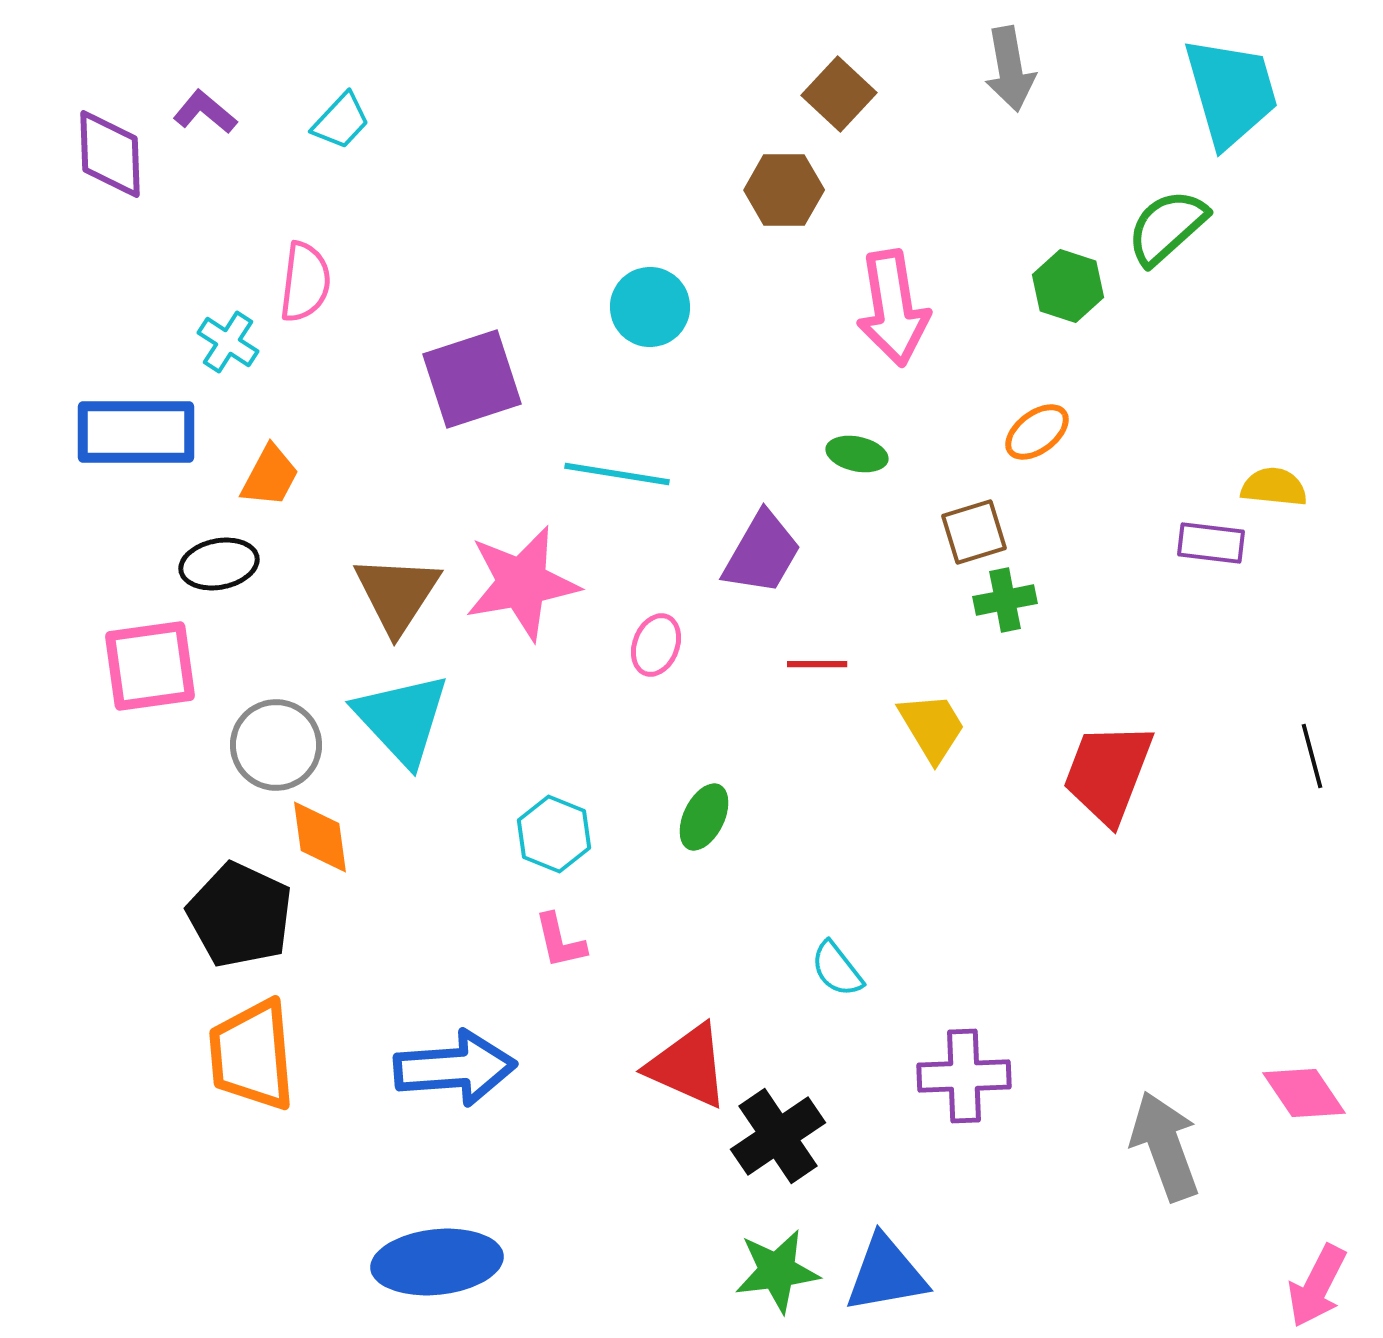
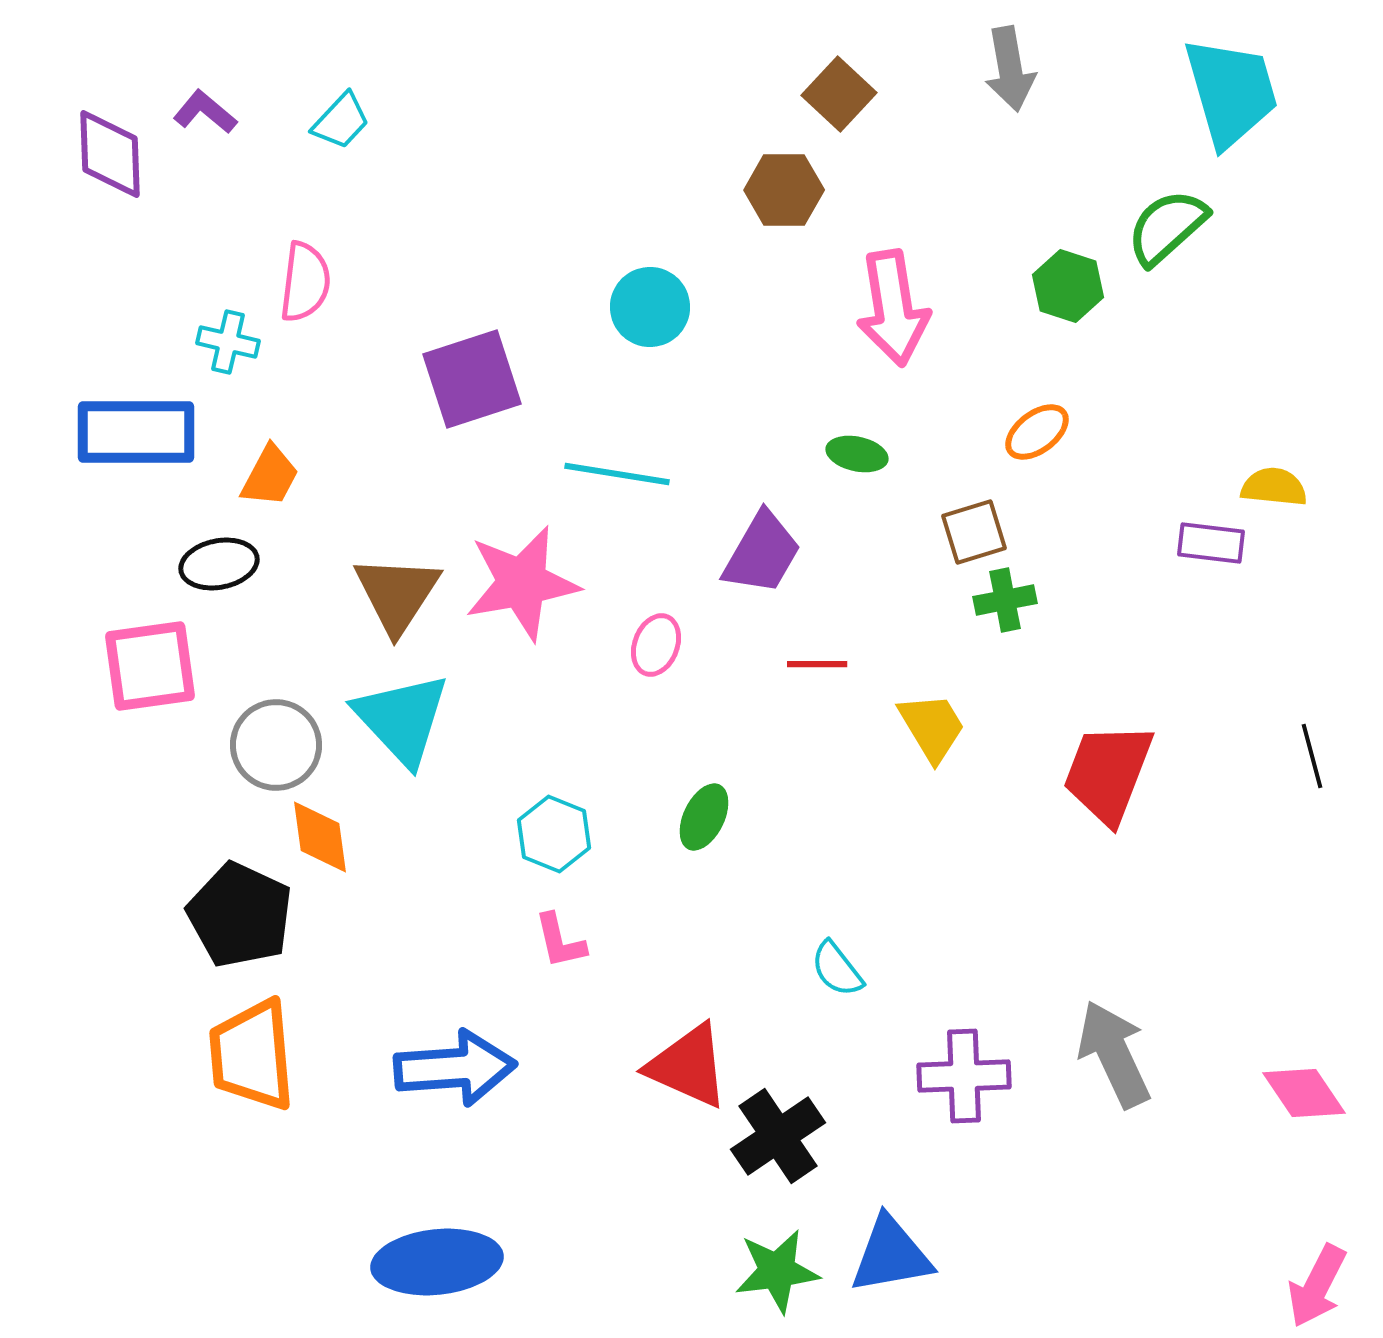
cyan cross at (228, 342): rotated 20 degrees counterclockwise
gray arrow at (1165, 1146): moved 51 px left, 92 px up; rotated 5 degrees counterclockwise
blue triangle at (886, 1274): moved 5 px right, 19 px up
